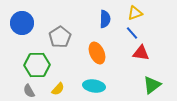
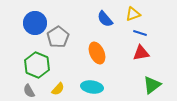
yellow triangle: moved 2 px left, 1 px down
blue semicircle: rotated 138 degrees clockwise
blue circle: moved 13 px right
blue line: moved 8 px right; rotated 32 degrees counterclockwise
gray pentagon: moved 2 px left
red triangle: rotated 18 degrees counterclockwise
green hexagon: rotated 25 degrees clockwise
cyan ellipse: moved 2 px left, 1 px down
